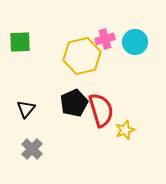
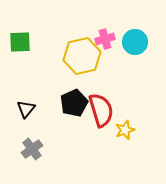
gray cross: rotated 10 degrees clockwise
